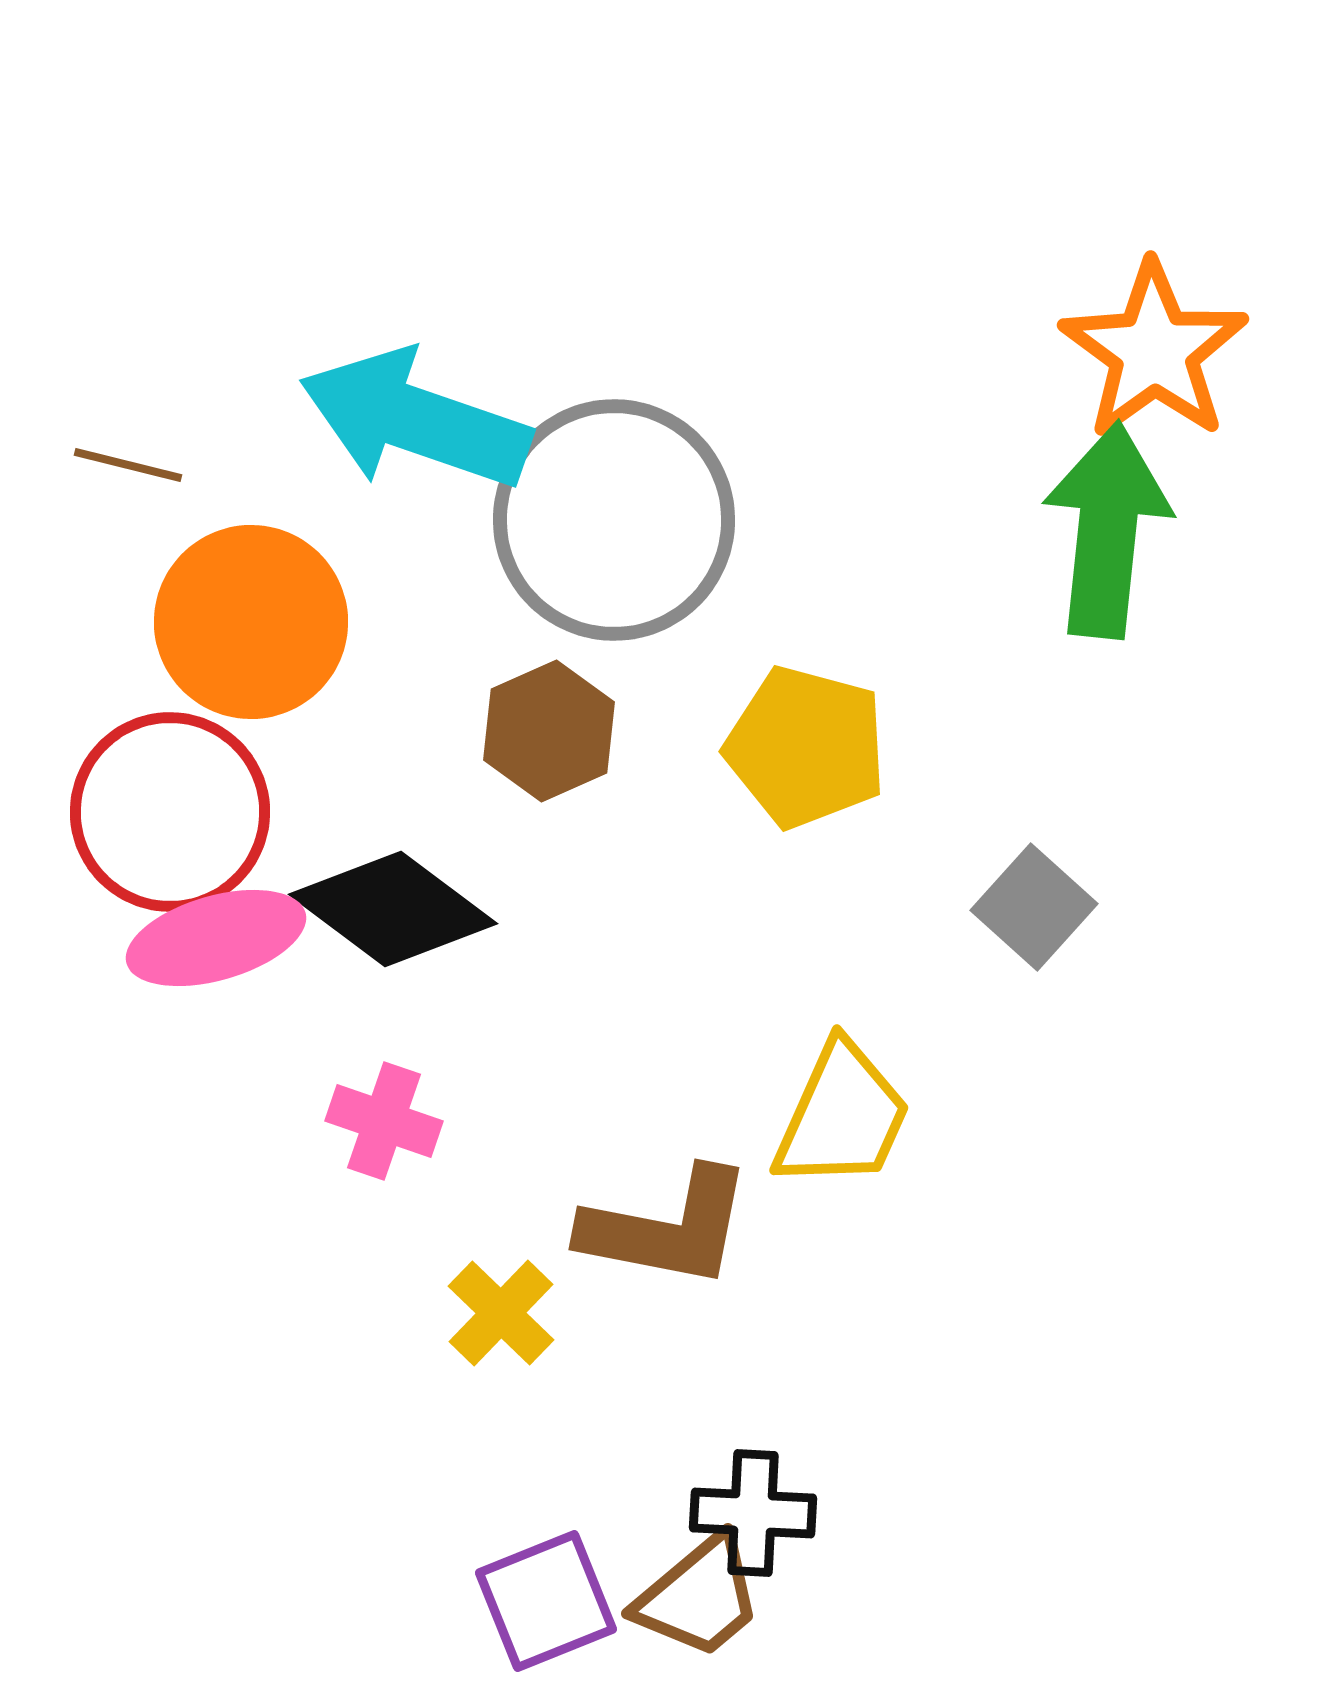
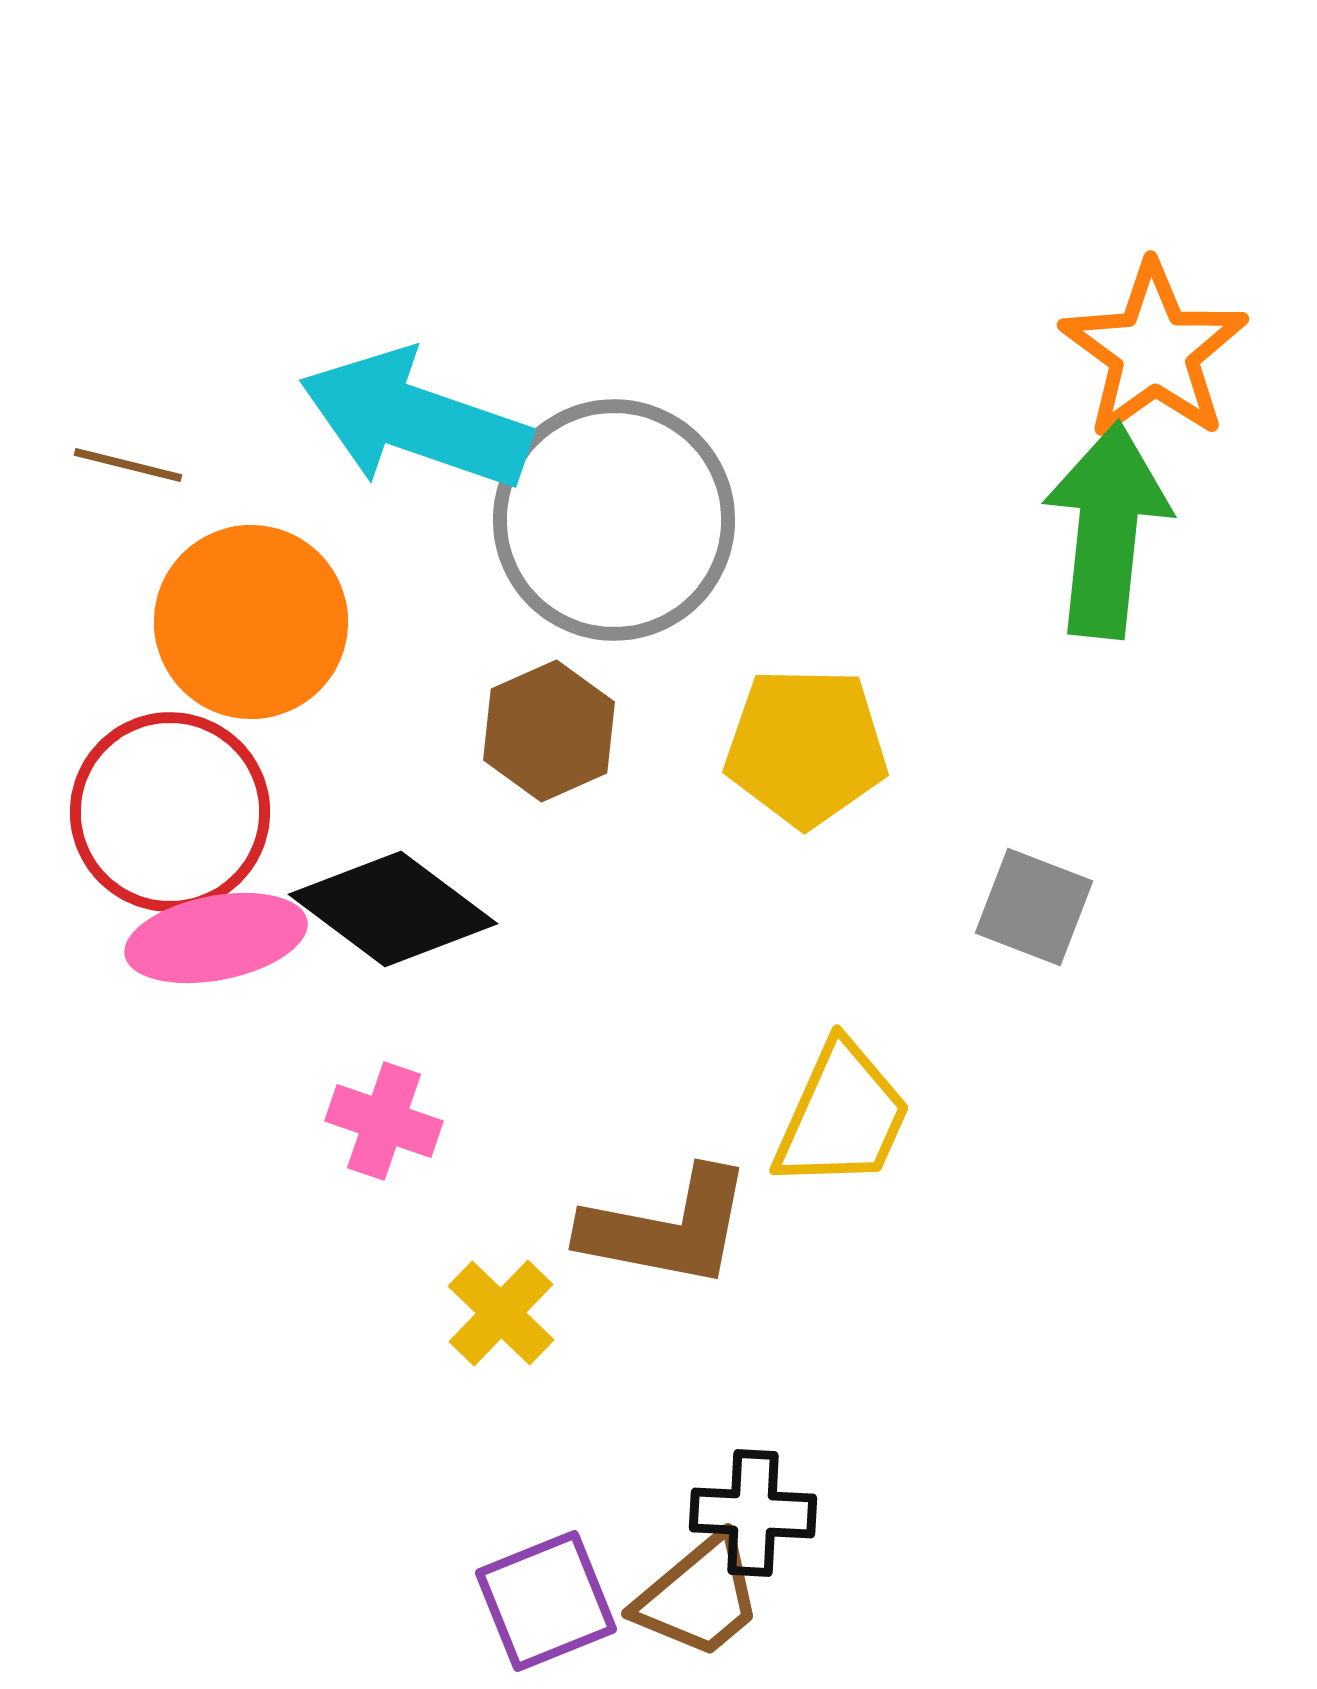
yellow pentagon: rotated 14 degrees counterclockwise
gray square: rotated 21 degrees counterclockwise
pink ellipse: rotated 5 degrees clockwise
